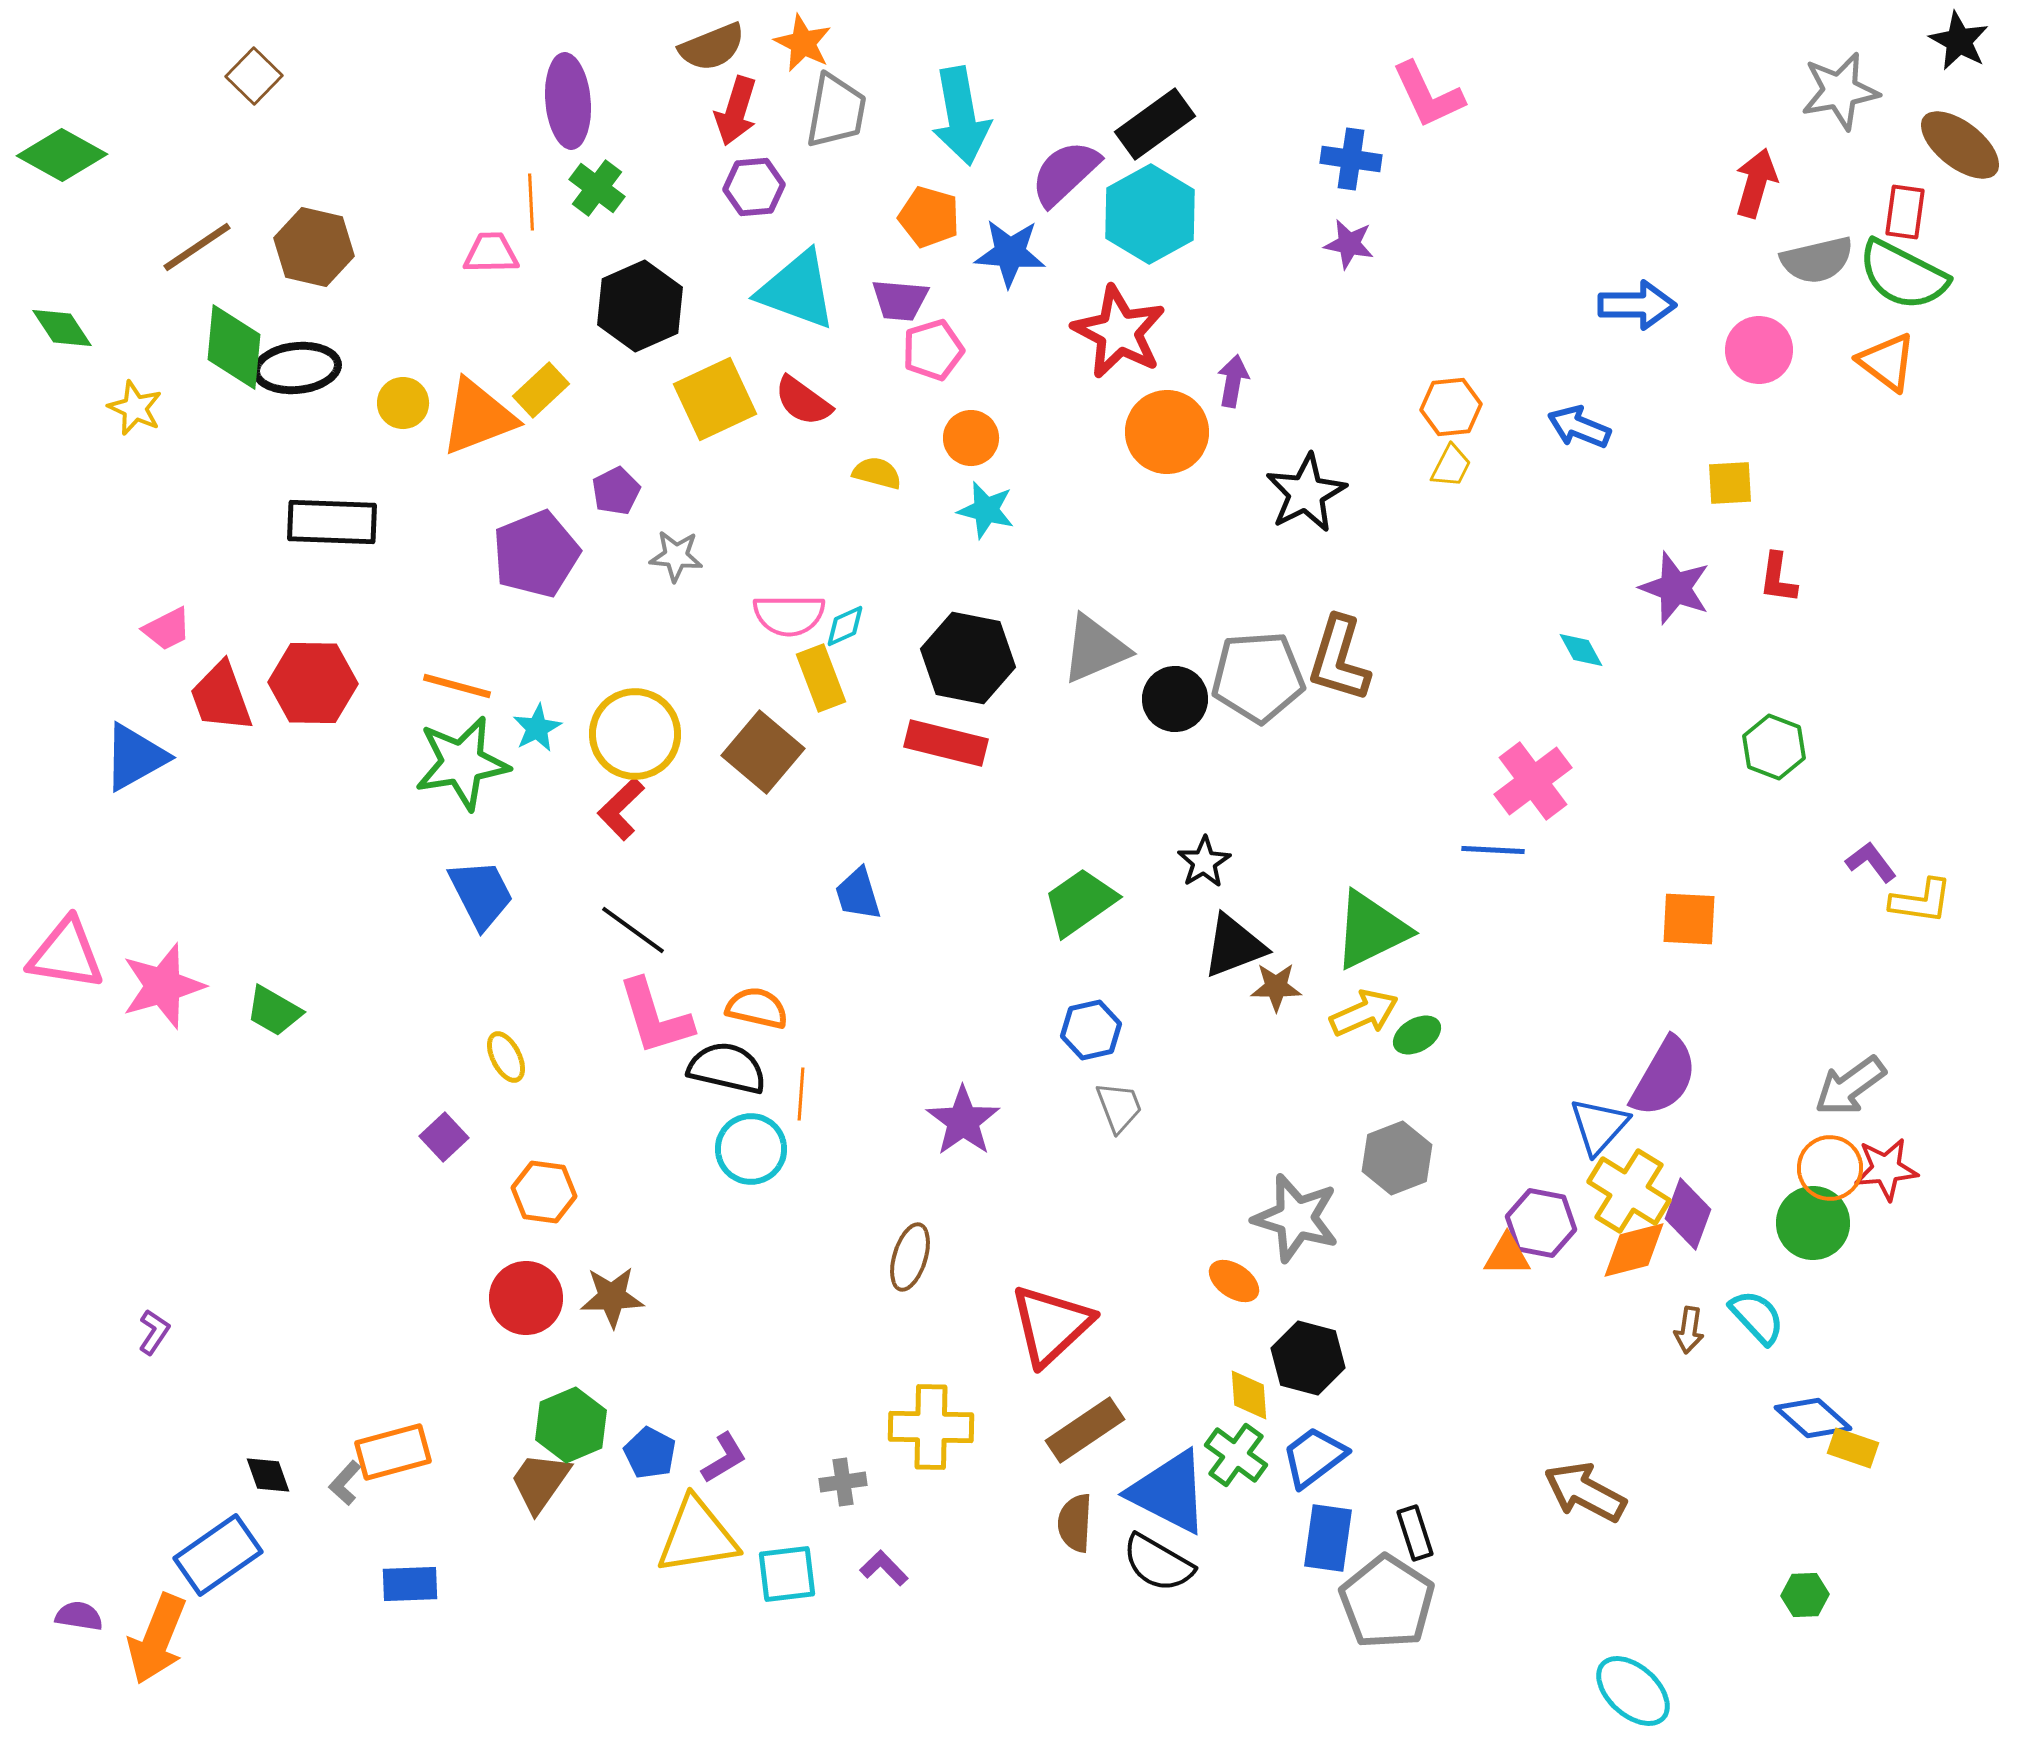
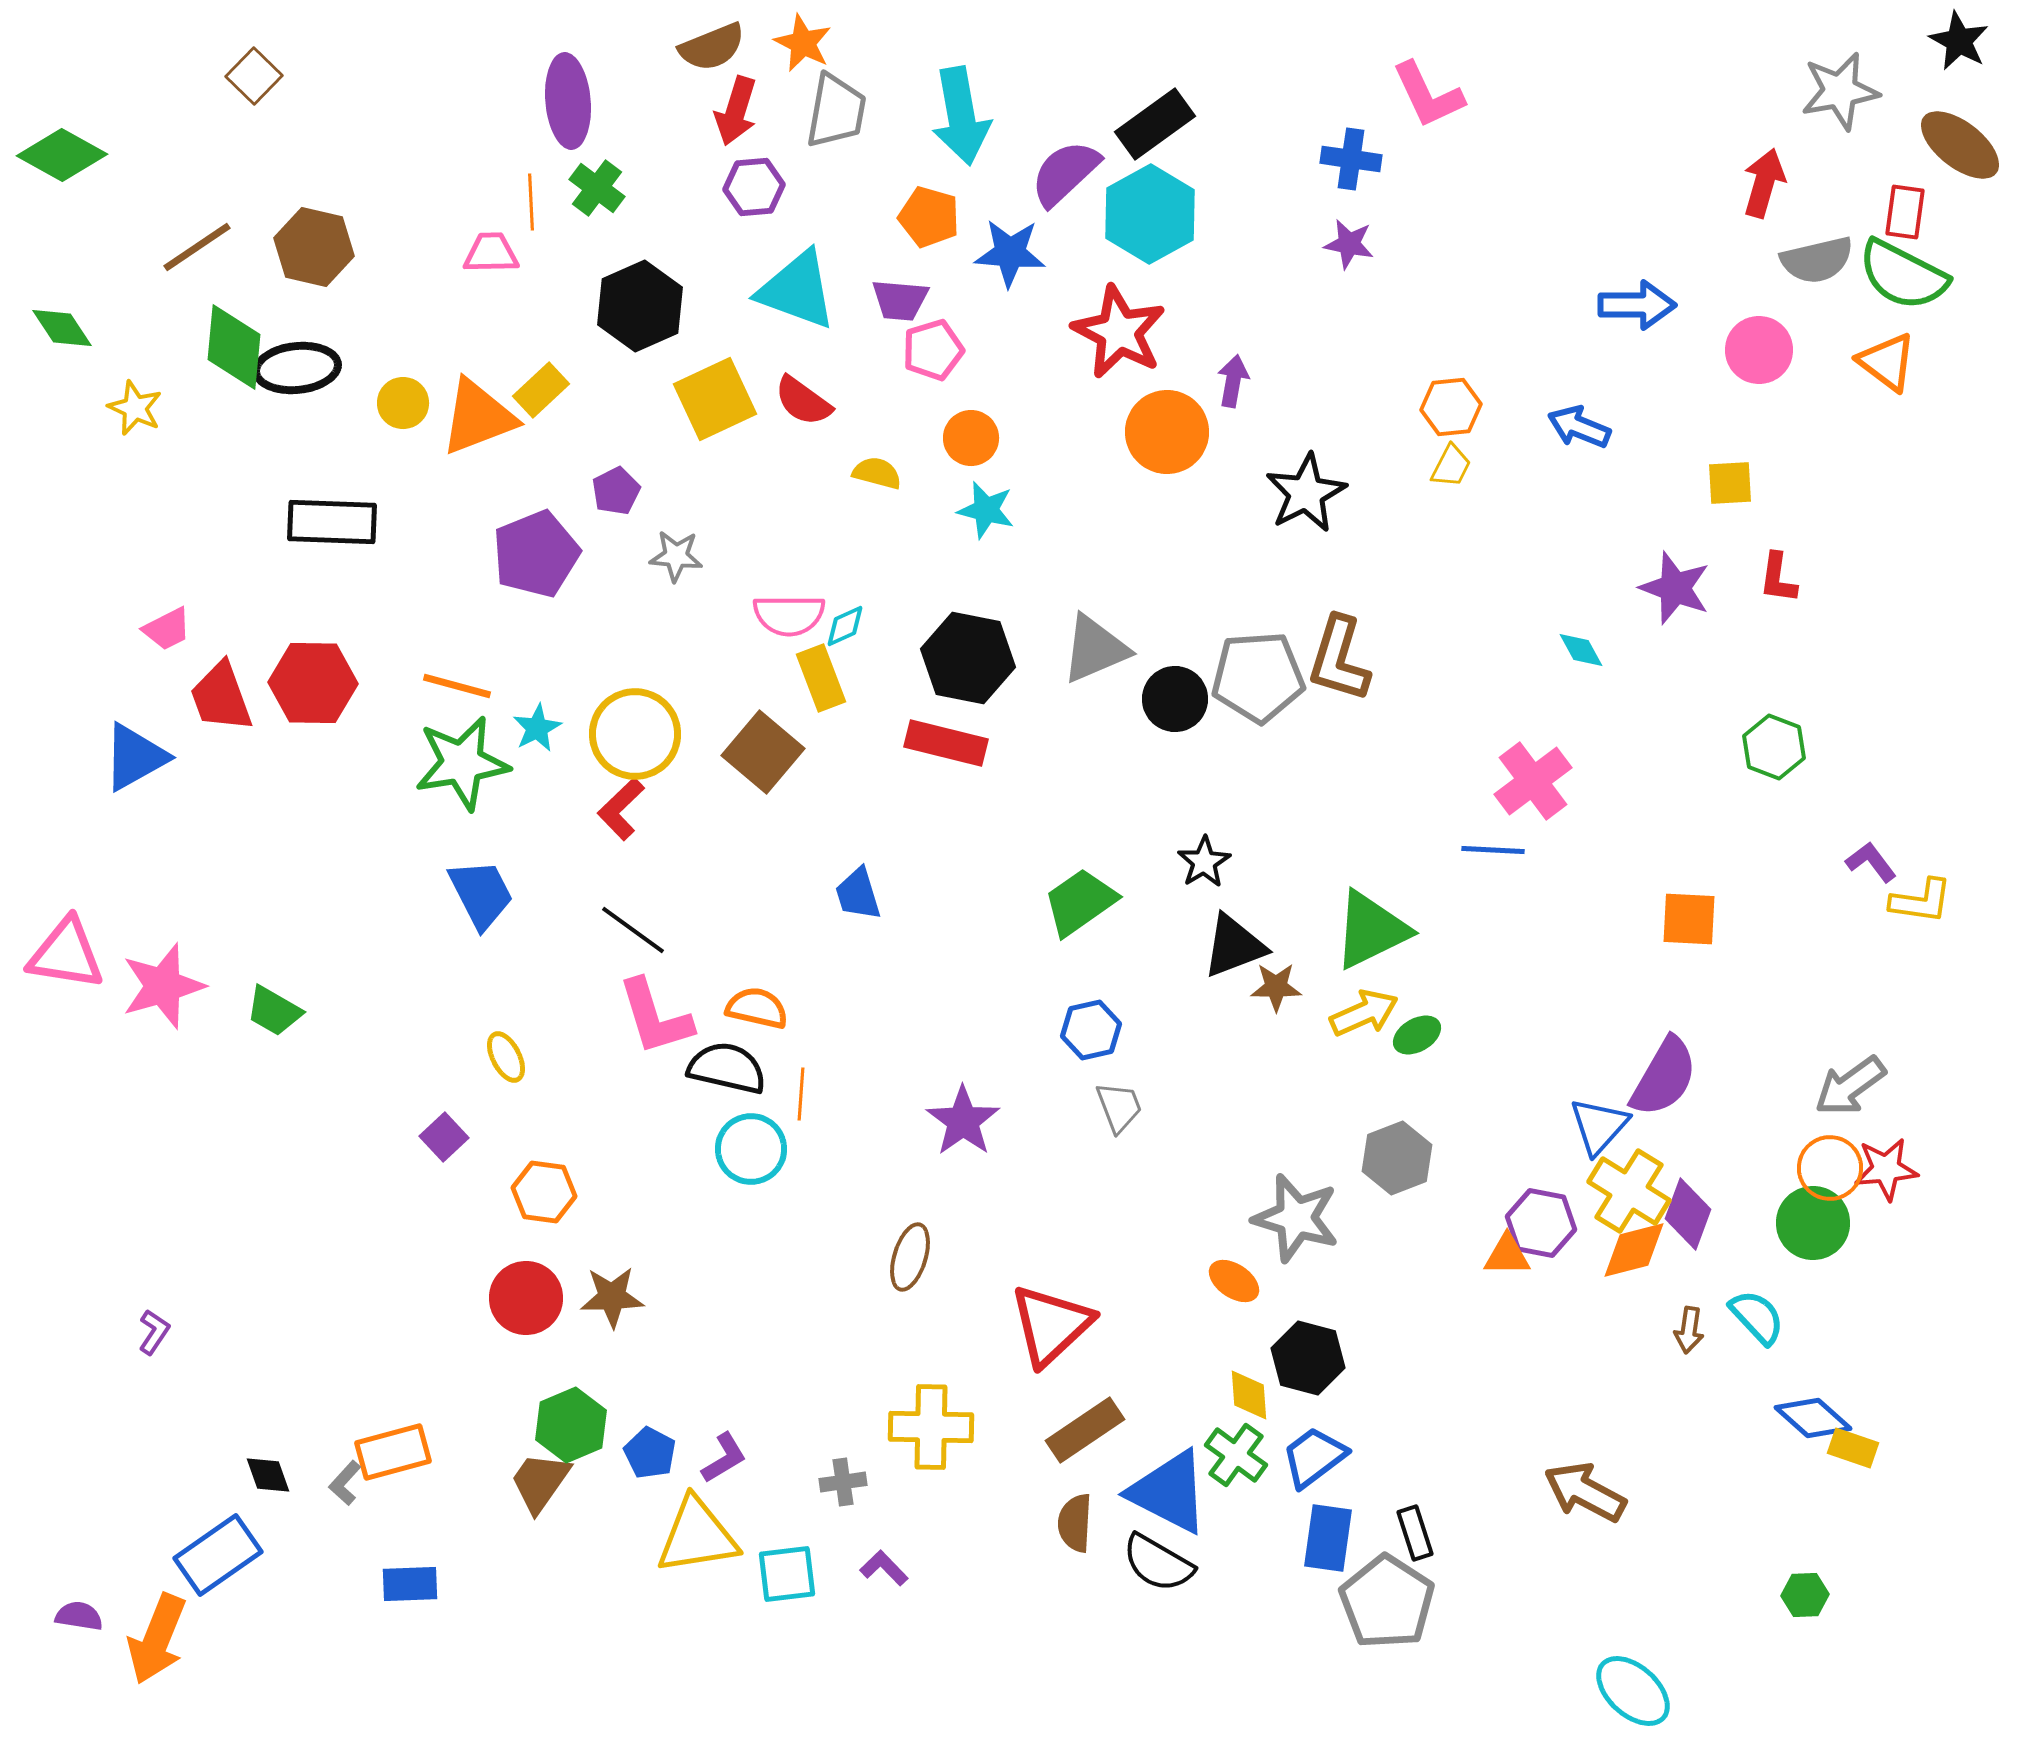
red arrow at (1756, 183): moved 8 px right
